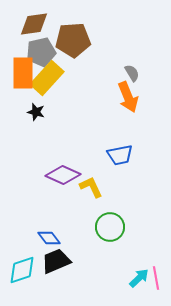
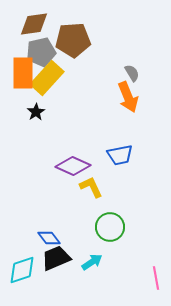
black star: rotated 24 degrees clockwise
purple diamond: moved 10 px right, 9 px up
black trapezoid: moved 3 px up
cyan arrow: moved 47 px left, 16 px up; rotated 10 degrees clockwise
